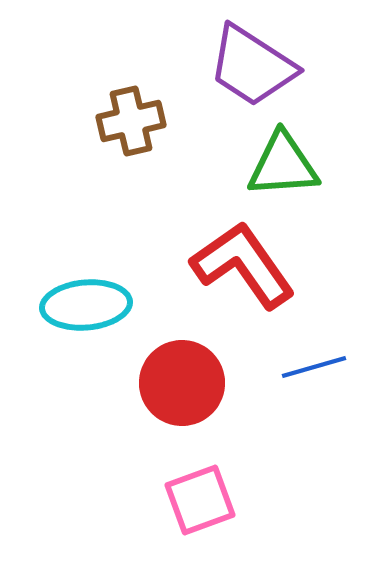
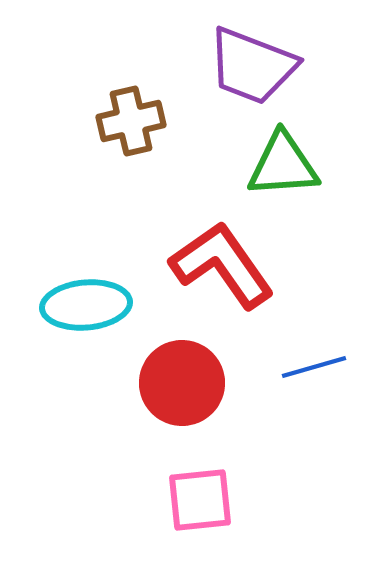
purple trapezoid: rotated 12 degrees counterclockwise
red L-shape: moved 21 px left
pink square: rotated 14 degrees clockwise
